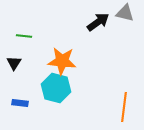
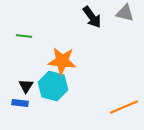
black arrow: moved 6 px left, 5 px up; rotated 90 degrees clockwise
black triangle: moved 12 px right, 23 px down
cyan hexagon: moved 3 px left, 2 px up
orange line: rotated 60 degrees clockwise
